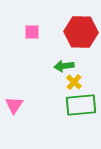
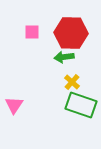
red hexagon: moved 10 px left, 1 px down
green arrow: moved 9 px up
yellow cross: moved 2 px left
green rectangle: rotated 24 degrees clockwise
